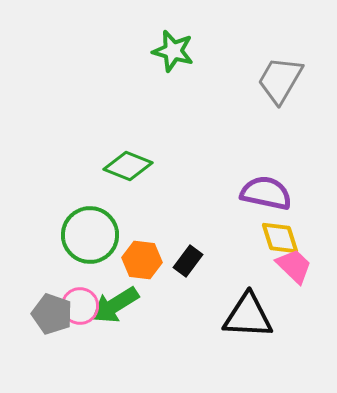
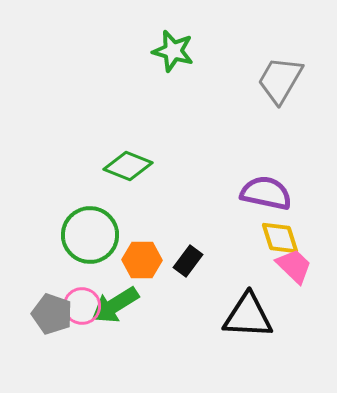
orange hexagon: rotated 6 degrees counterclockwise
pink circle: moved 2 px right
